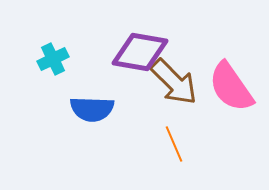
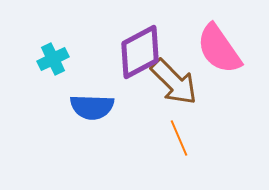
purple diamond: rotated 38 degrees counterclockwise
pink semicircle: moved 12 px left, 38 px up
blue semicircle: moved 2 px up
orange line: moved 5 px right, 6 px up
